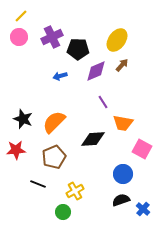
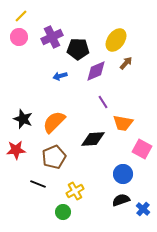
yellow ellipse: moved 1 px left
brown arrow: moved 4 px right, 2 px up
